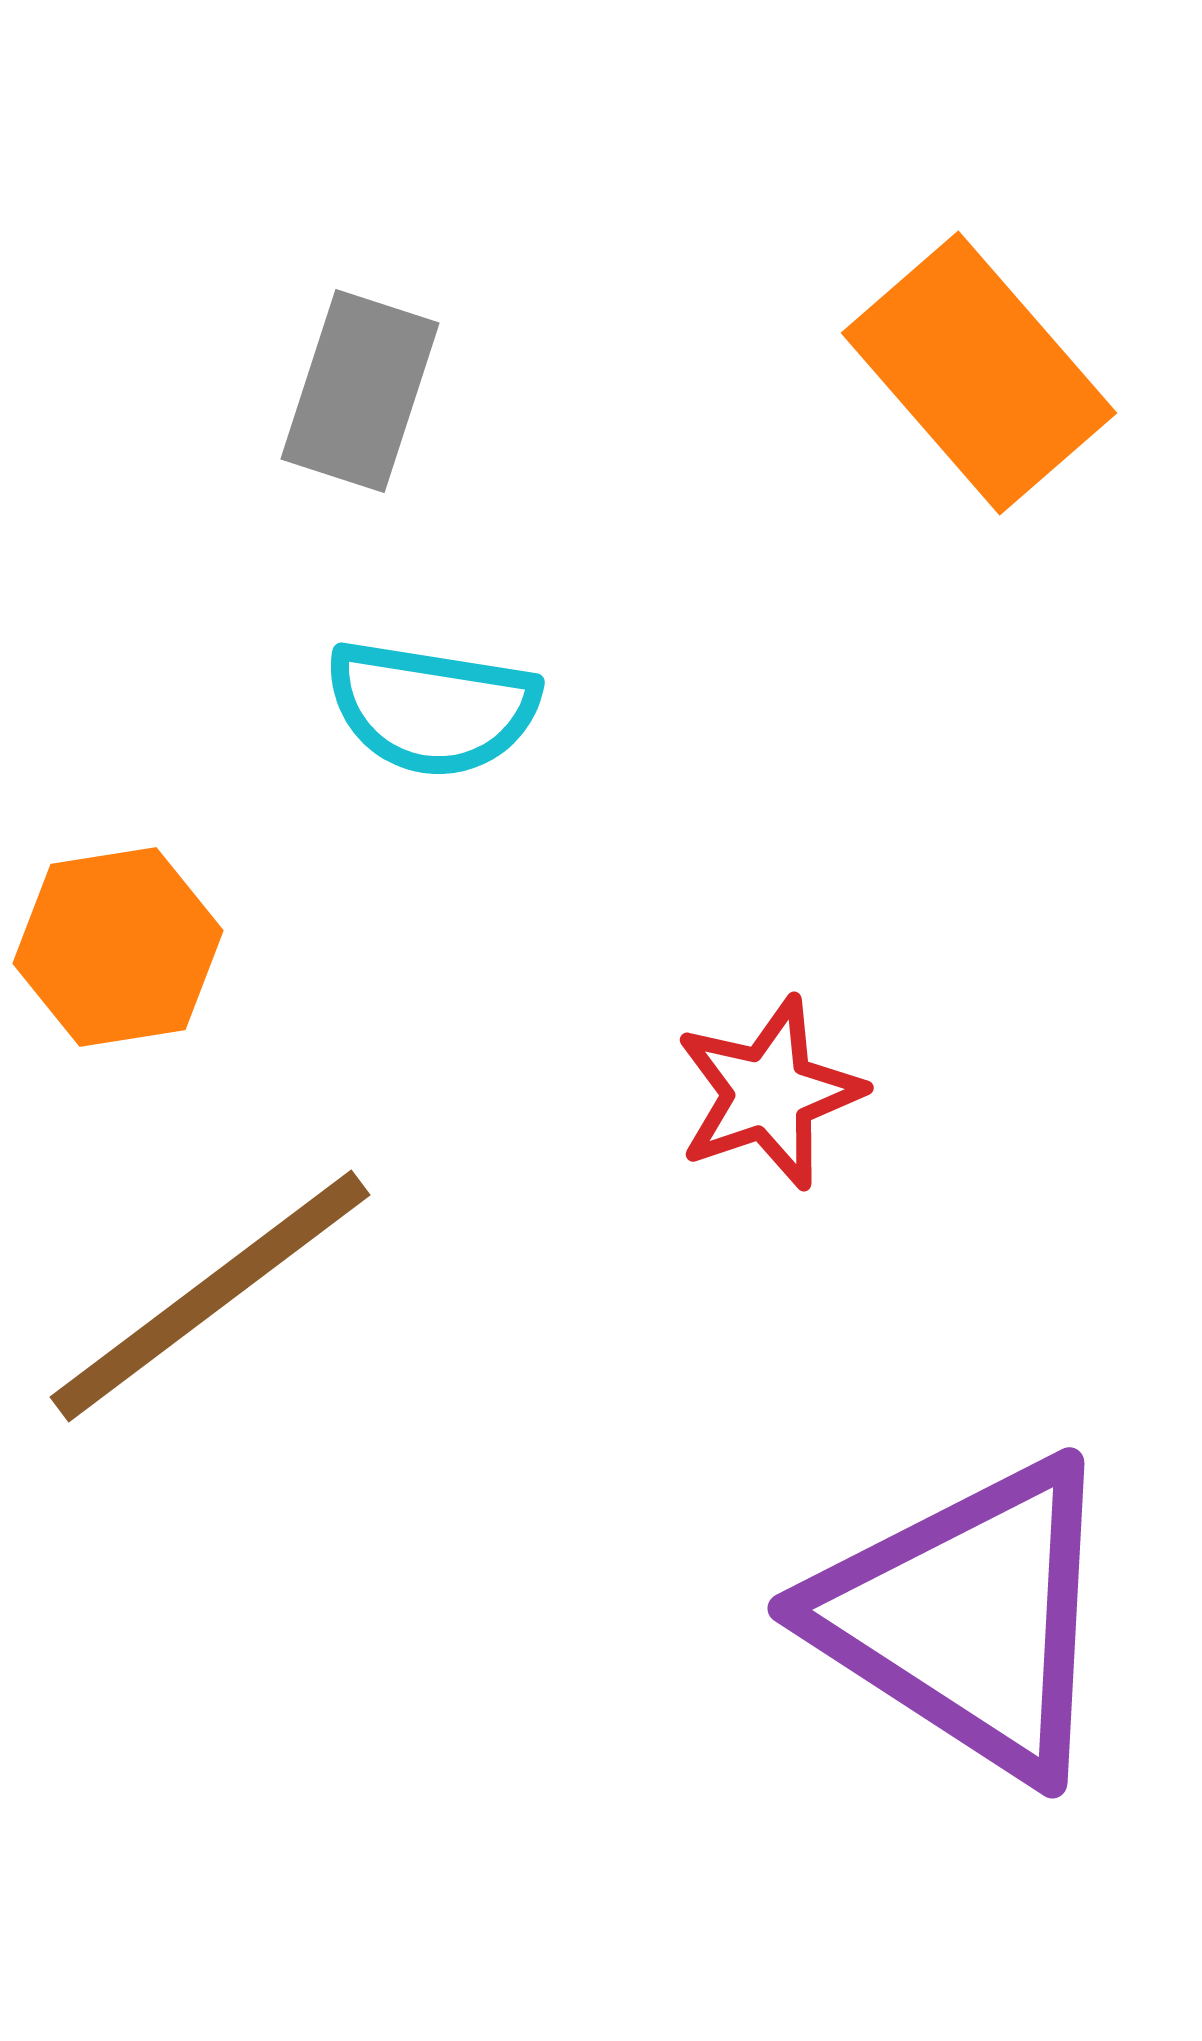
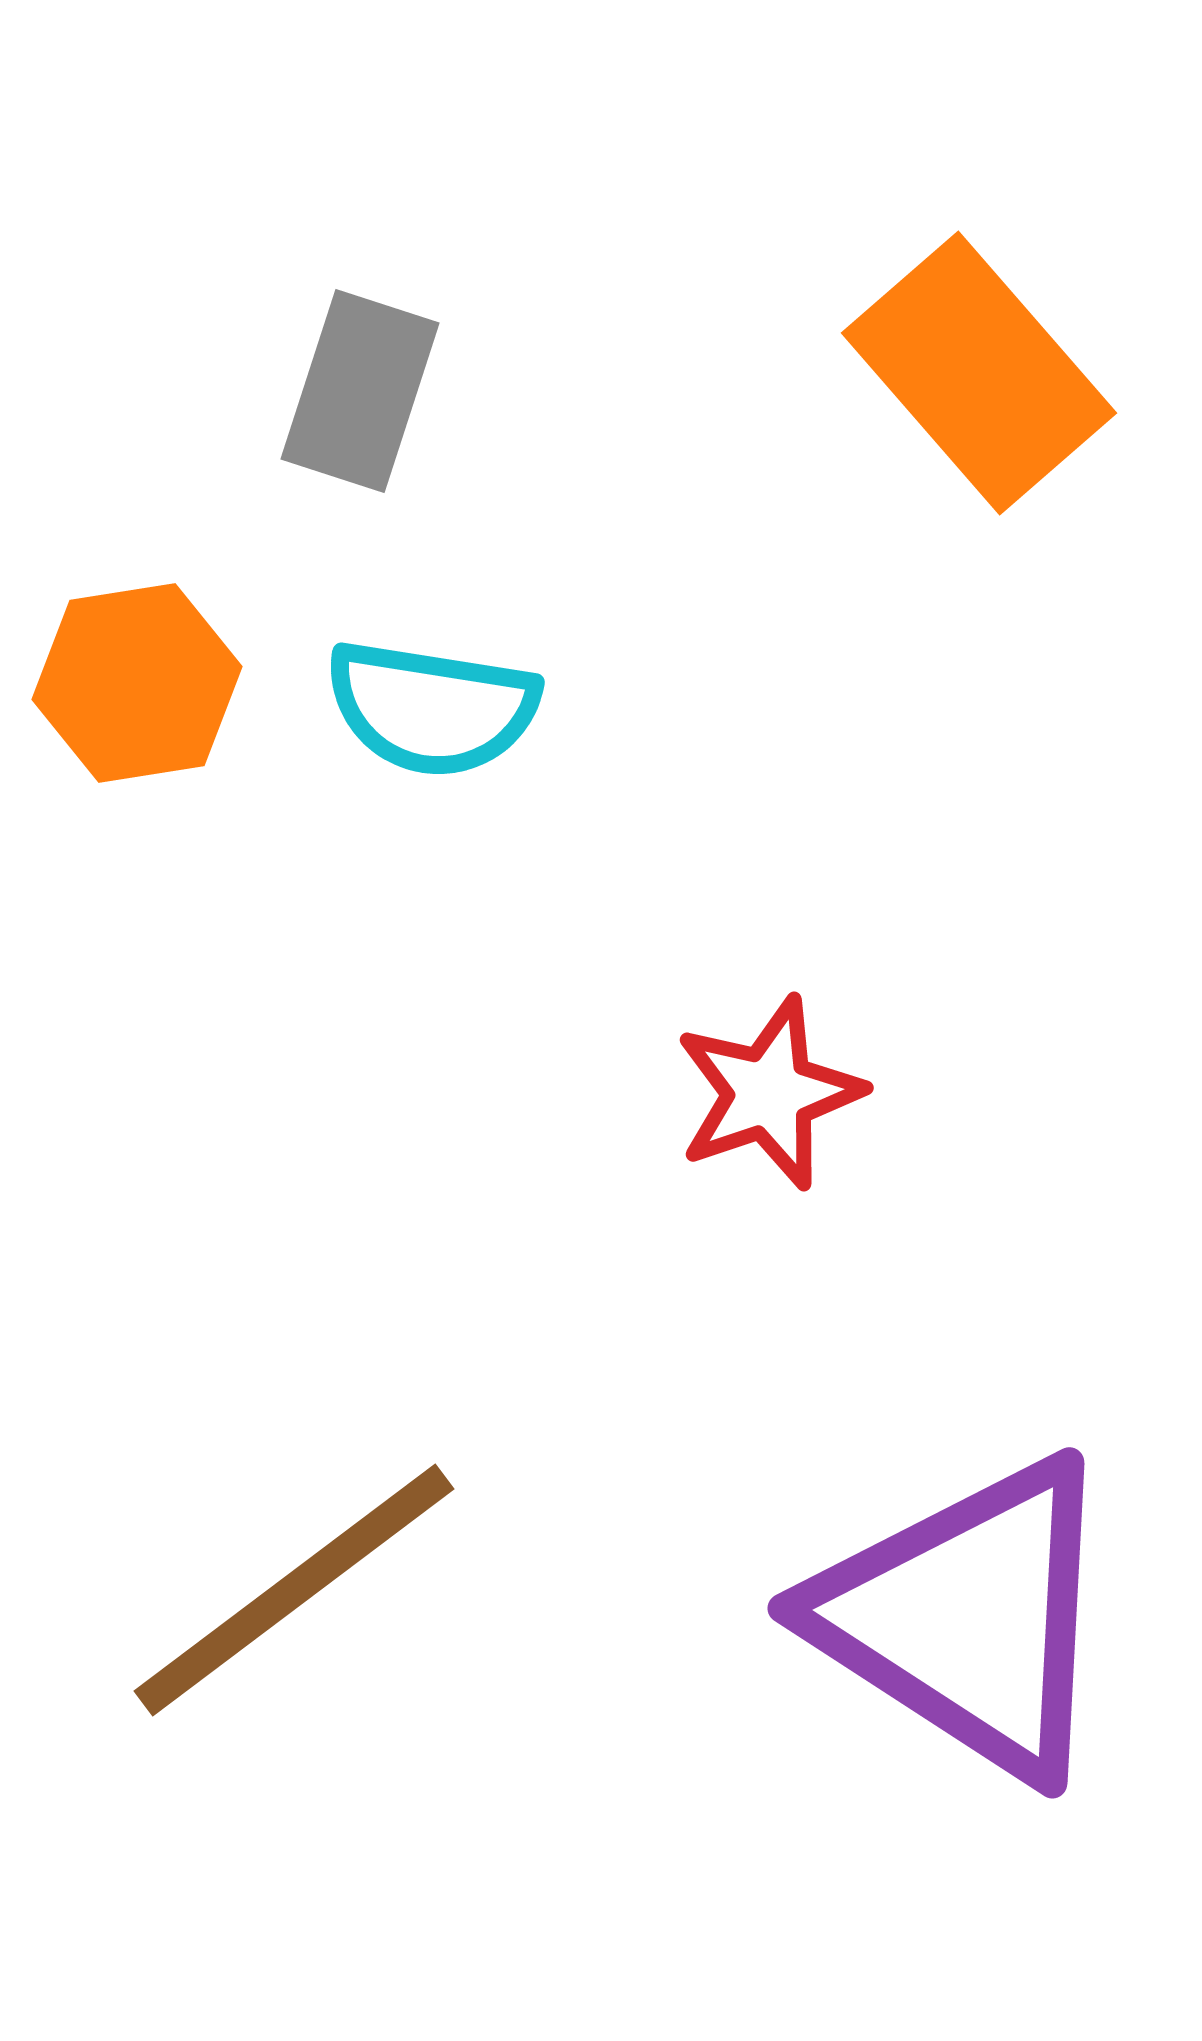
orange hexagon: moved 19 px right, 264 px up
brown line: moved 84 px right, 294 px down
